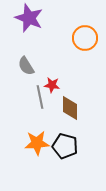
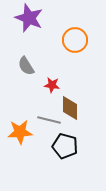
orange circle: moved 10 px left, 2 px down
gray line: moved 9 px right, 23 px down; rotated 65 degrees counterclockwise
orange star: moved 17 px left, 11 px up
